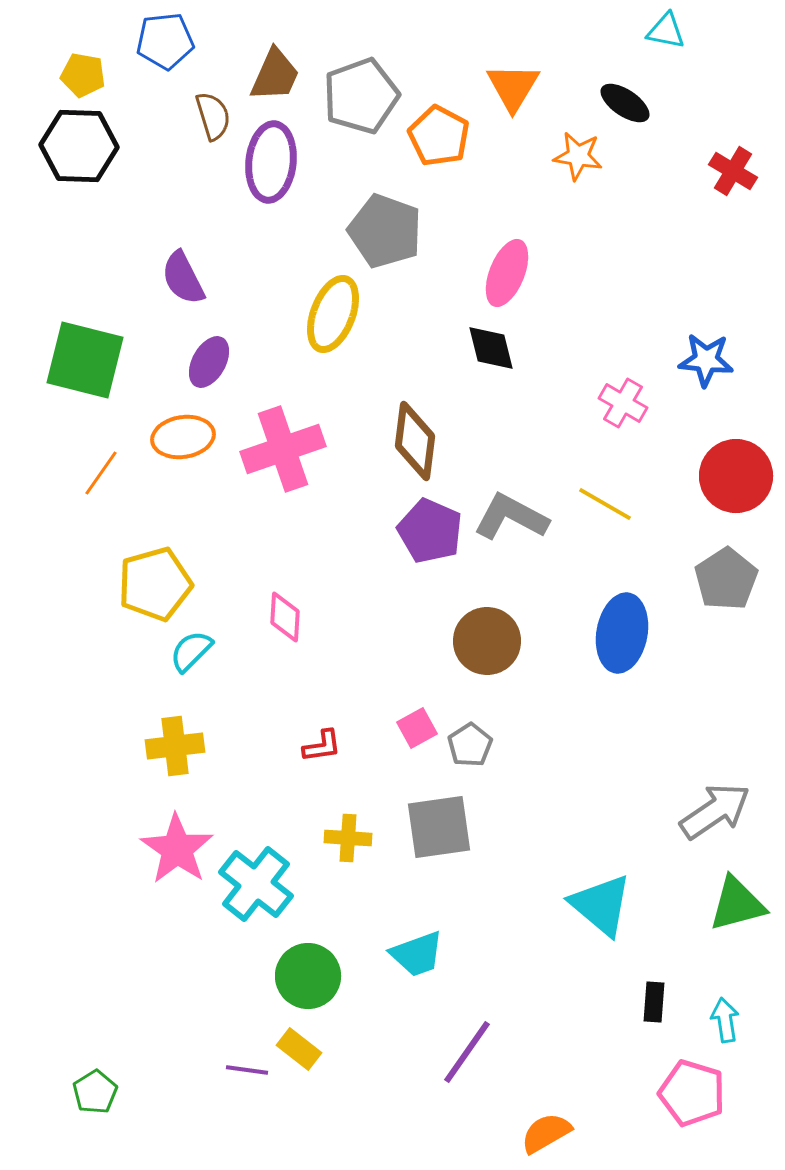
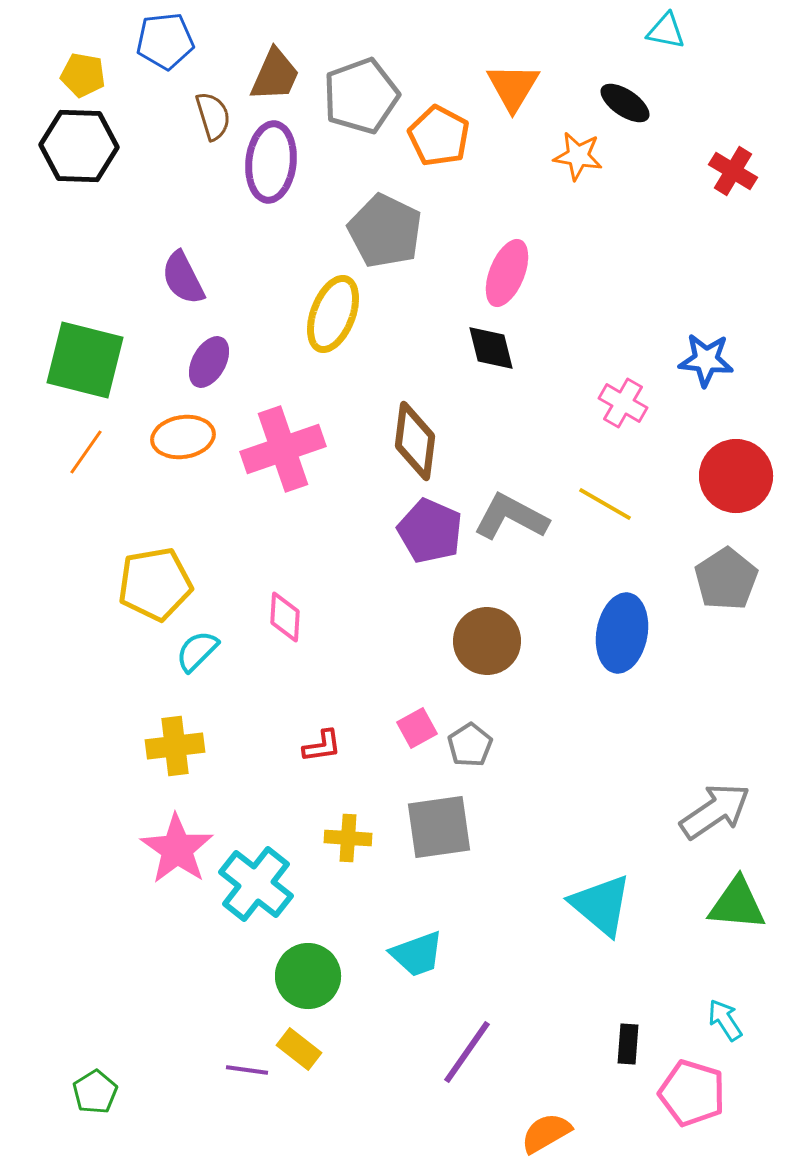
gray pentagon at (385, 231): rotated 6 degrees clockwise
orange line at (101, 473): moved 15 px left, 21 px up
yellow pentagon at (155, 584): rotated 6 degrees clockwise
cyan semicircle at (191, 651): moved 6 px right
green triangle at (737, 904): rotated 20 degrees clockwise
black rectangle at (654, 1002): moved 26 px left, 42 px down
cyan arrow at (725, 1020): rotated 24 degrees counterclockwise
